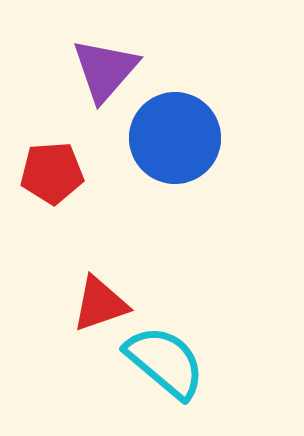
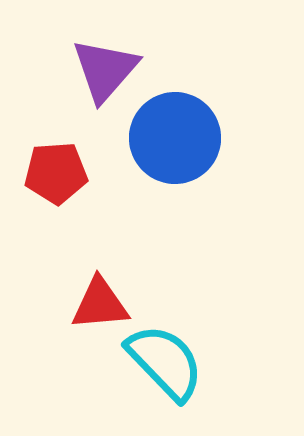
red pentagon: moved 4 px right
red triangle: rotated 14 degrees clockwise
cyan semicircle: rotated 6 degrees clockwise
